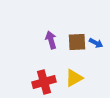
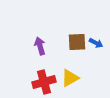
purple arrow: moved 11 px left, 6 px down
yellow triangle: moved 4 px left
